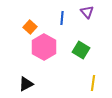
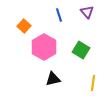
blue line: moved 3 px left, 3 px up; rotated 24 degrees counterclockwise
orange square: moved 6 px left, 1 px up
black triangle: moved 27 px right, 5 px up; rotated 14 degrees clockwise
